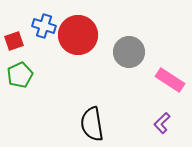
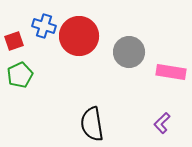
red circle: moved 1 px right, 1 px down
pink rectangle: moved 1 px right, 8 px up; rotated 24 degrees counterclockwise
